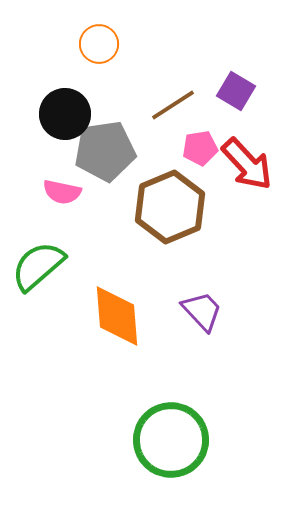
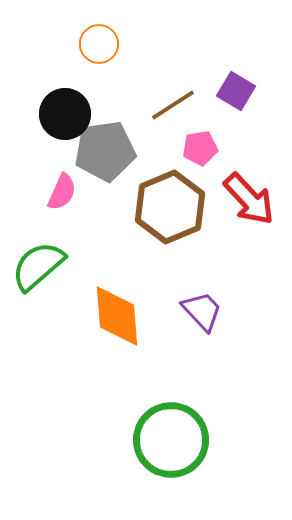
red arrow: moved 2 px right, 35 px down
pink semicircle: rotated 78 degrees counterclockwise
